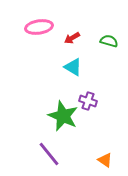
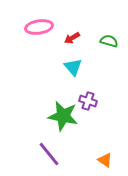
cyan triangle: rotated 18 degrees clockwise
green star: rotated 12 degrees counterclockwise
